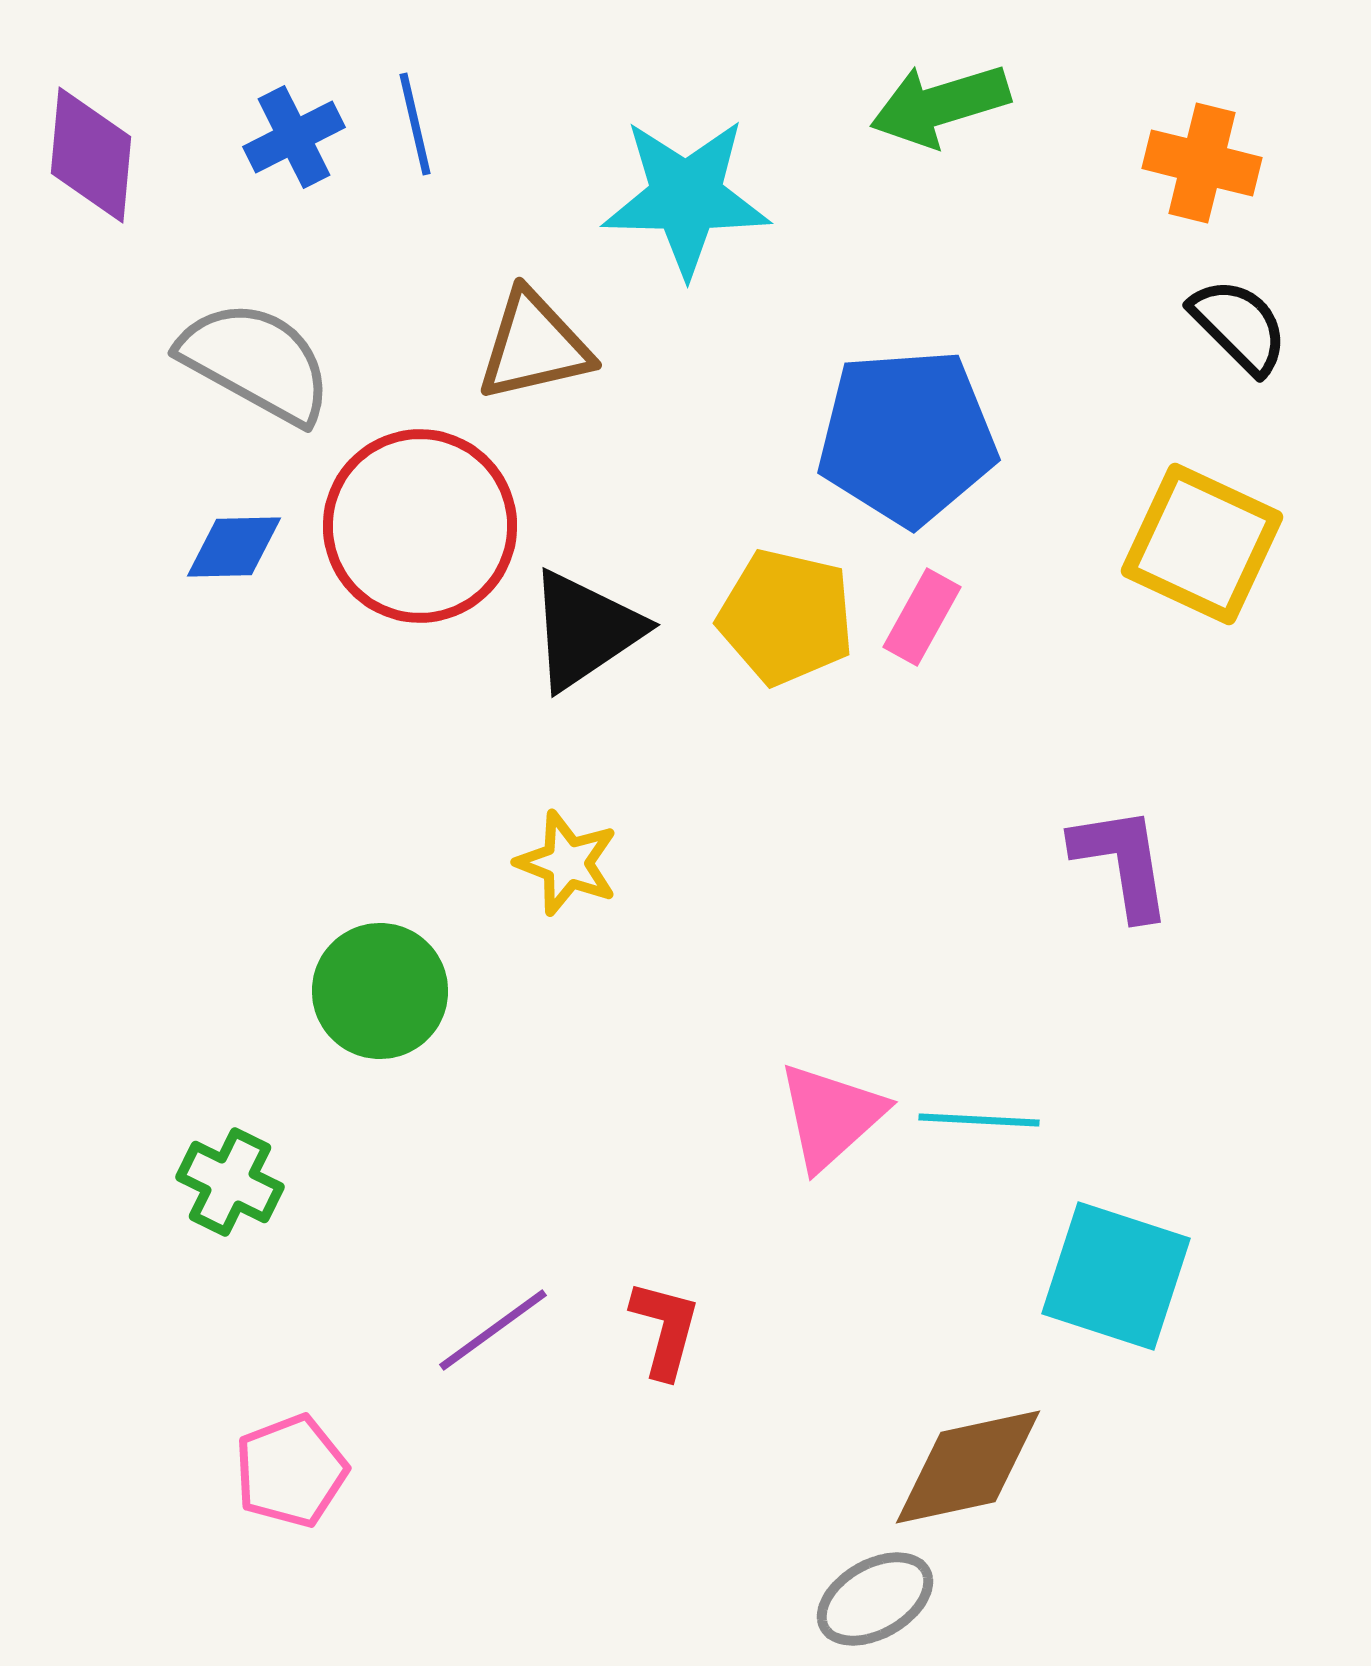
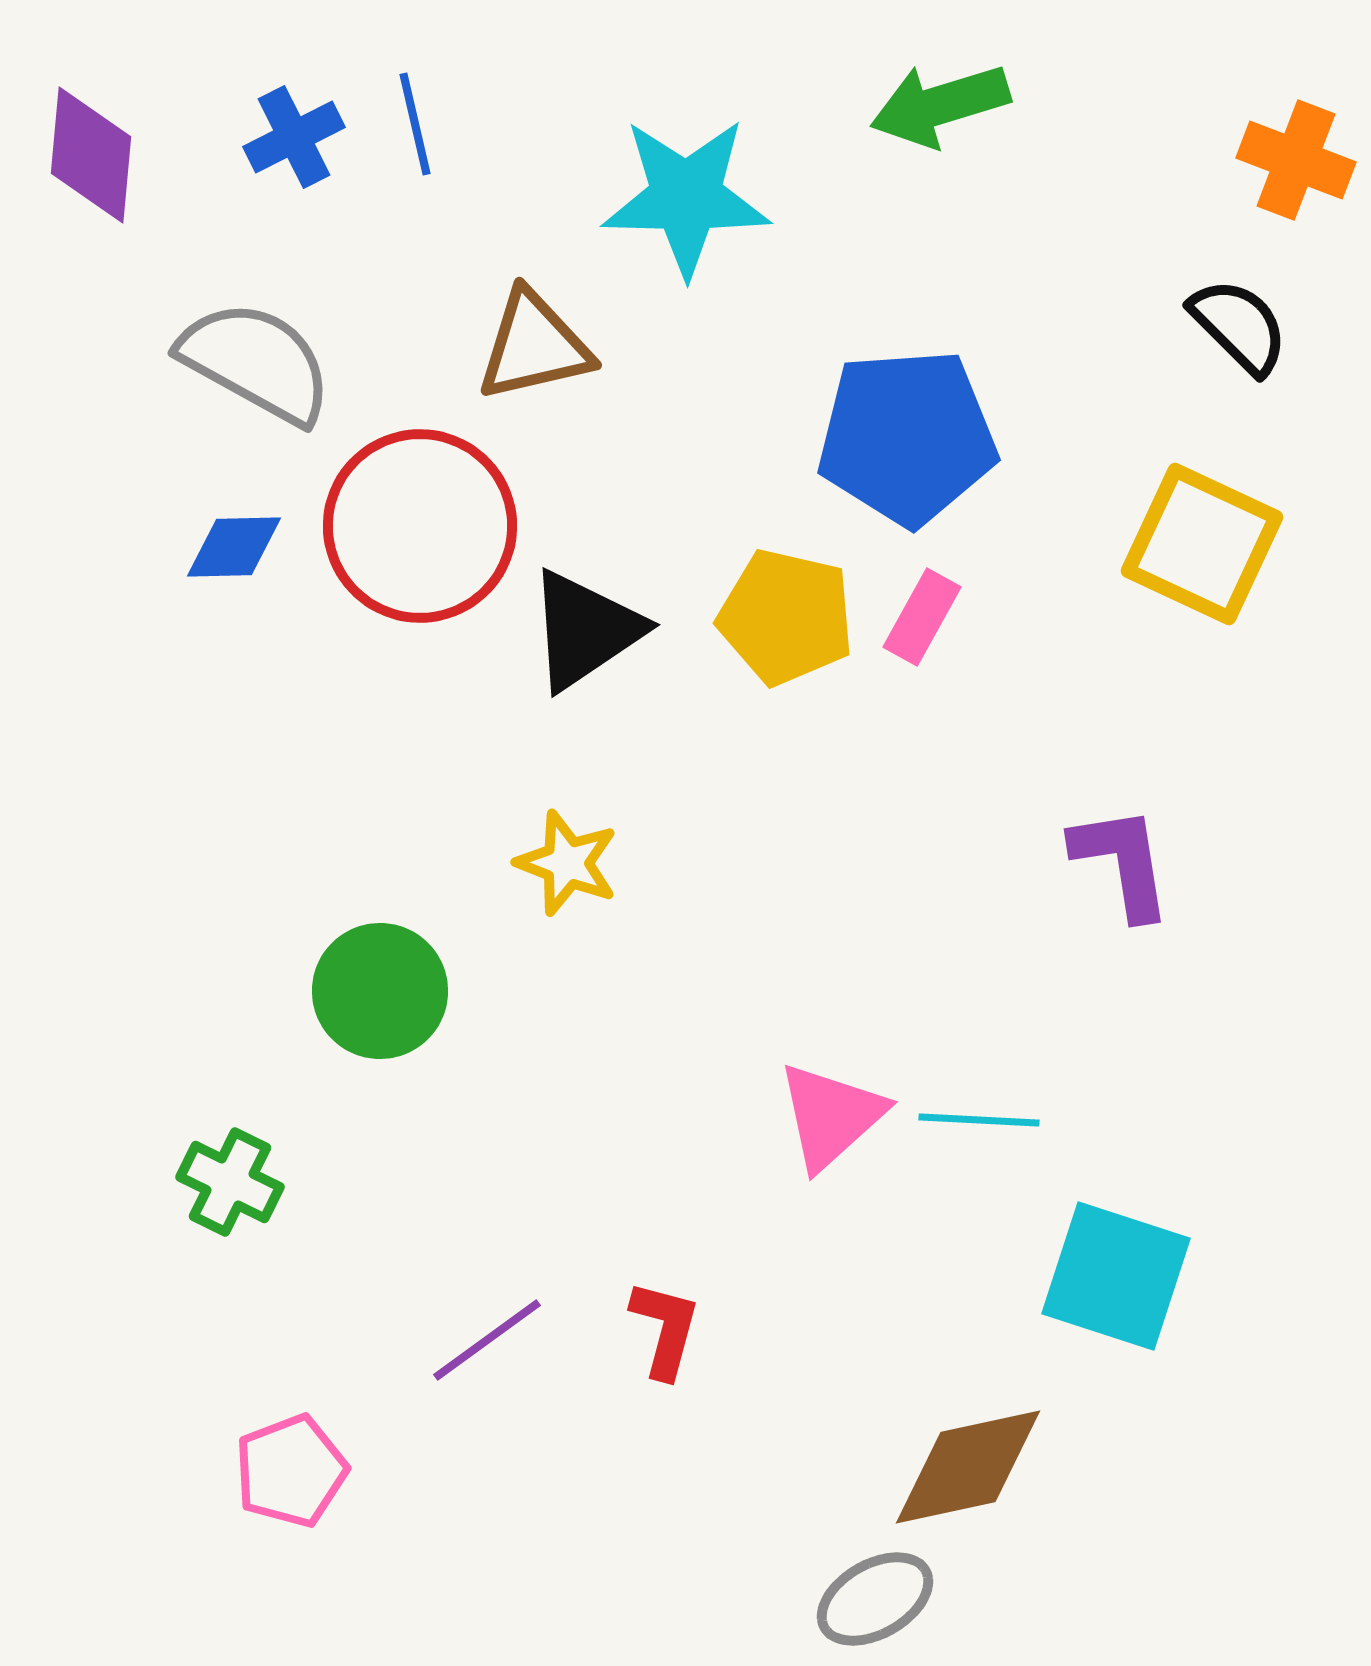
orange cross: moved 94 px right, 3 px up; rotated 7 degrees clockwise
purple line: moved 6 px left, 10 px down
